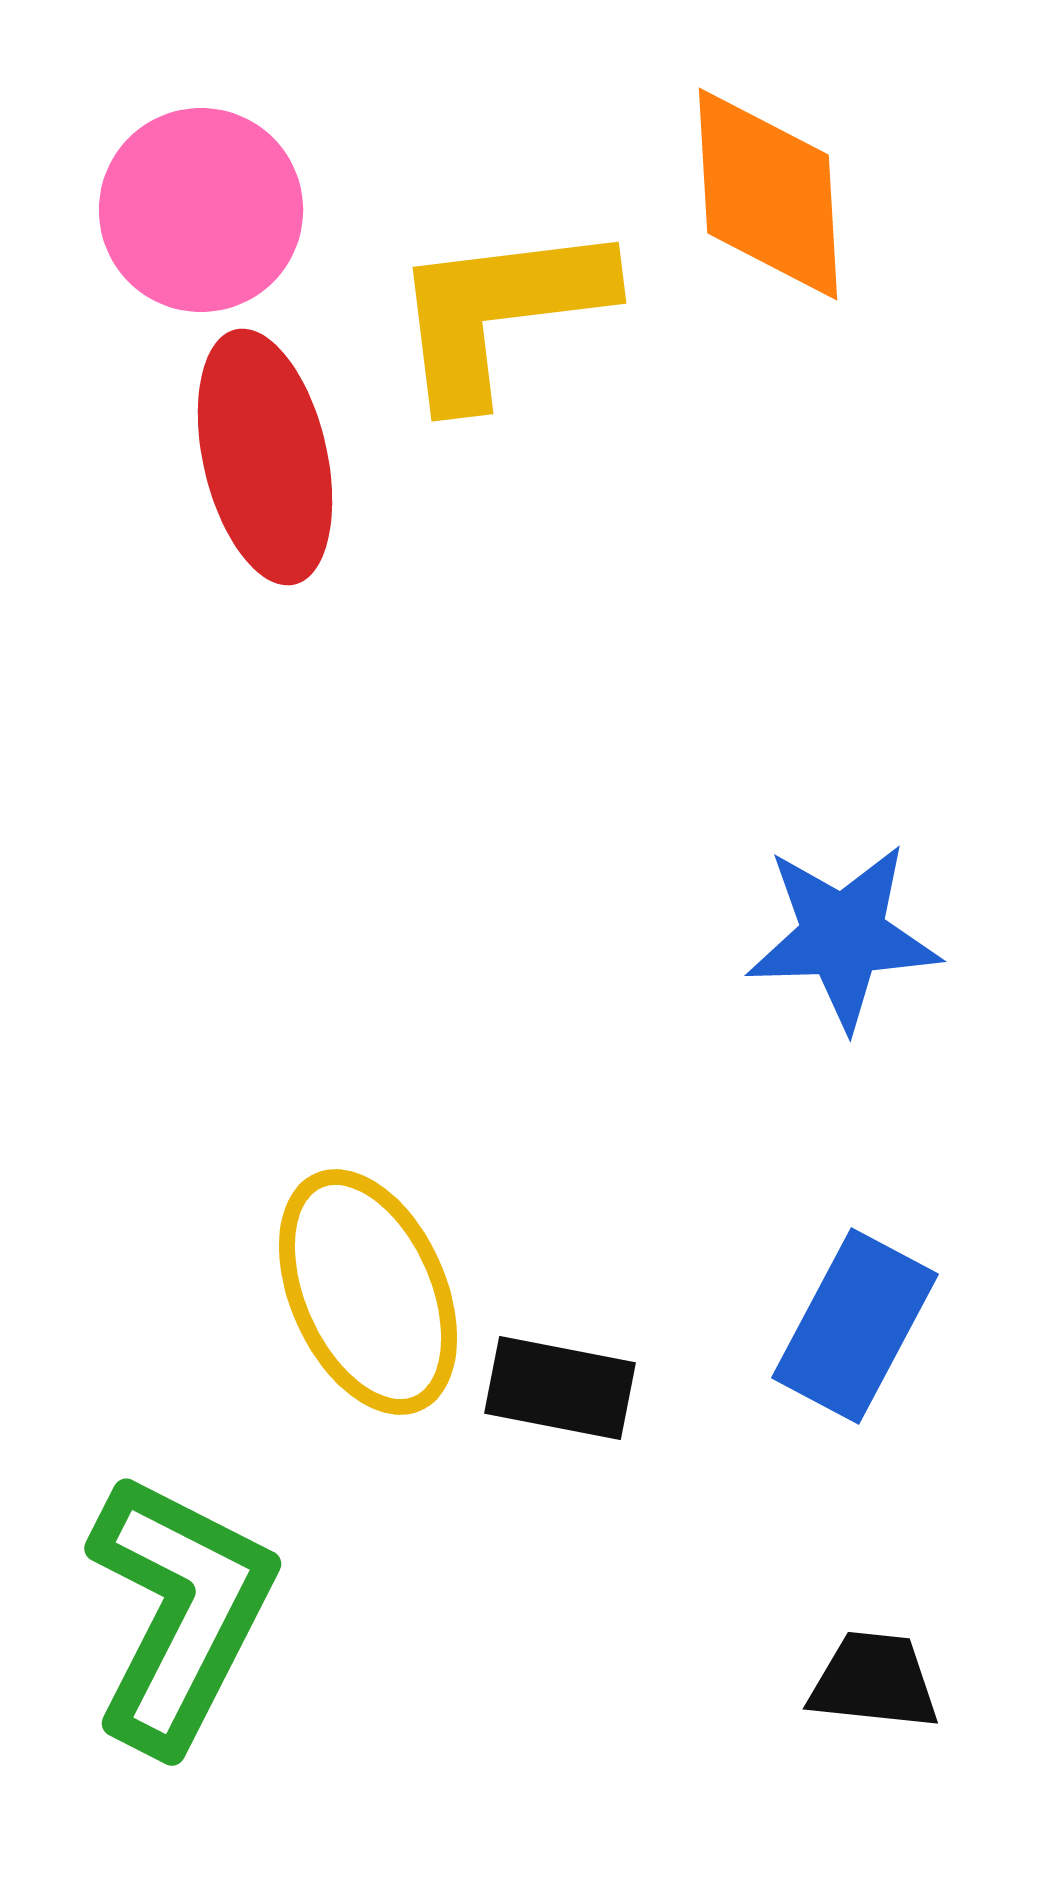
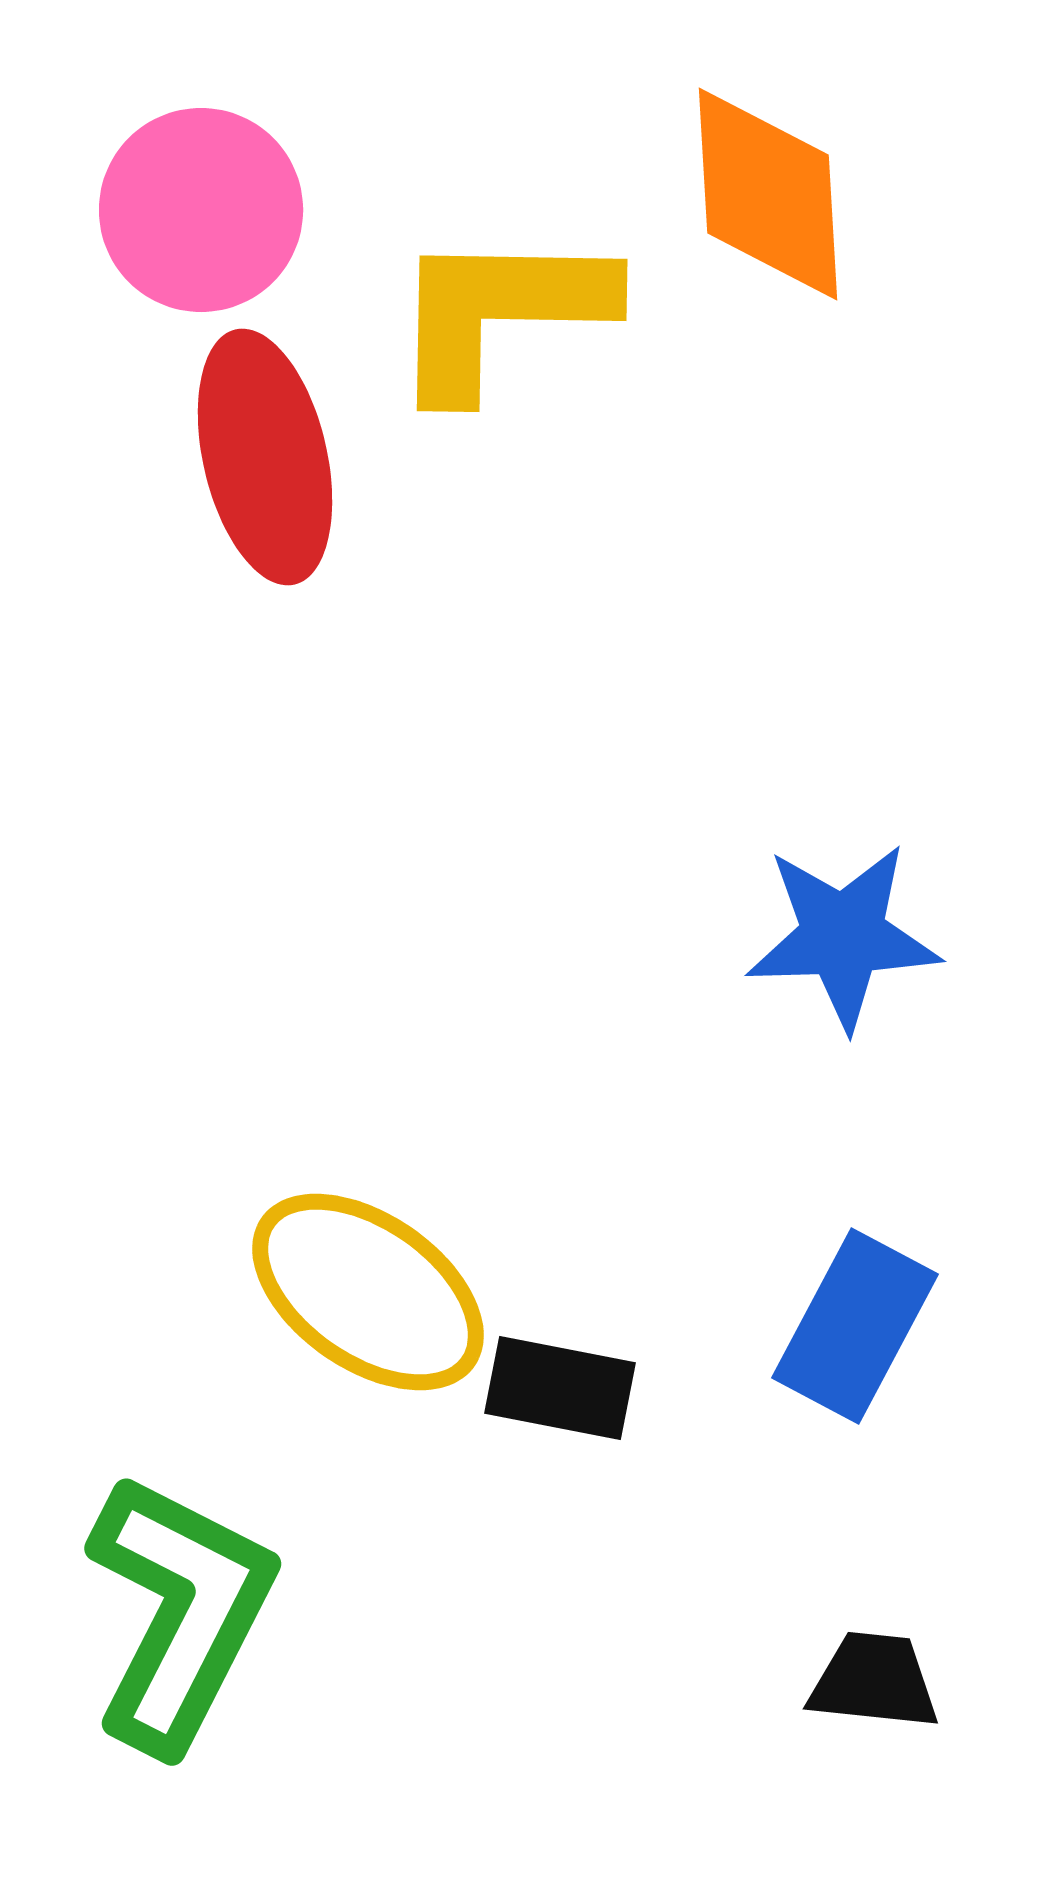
yellow L-shape: rotated 8 degrees clockwise
yellow ellipse: rotated 31 degrees counterclockwise
